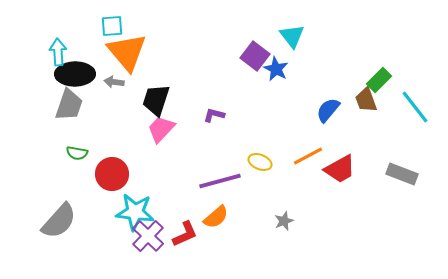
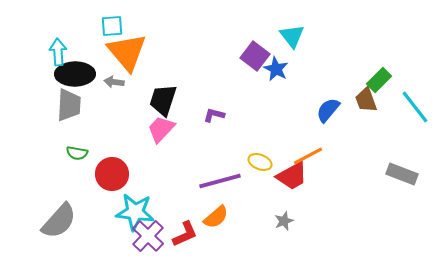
black trapezoid: moved 7 px right
gray trapezoid: rotated 16 degrees counterclockwise
red trapezoid: moved 48 px left, 7 px down
